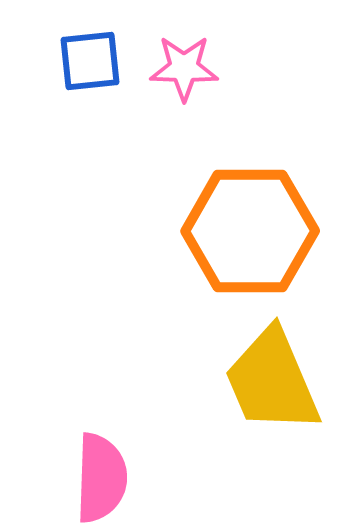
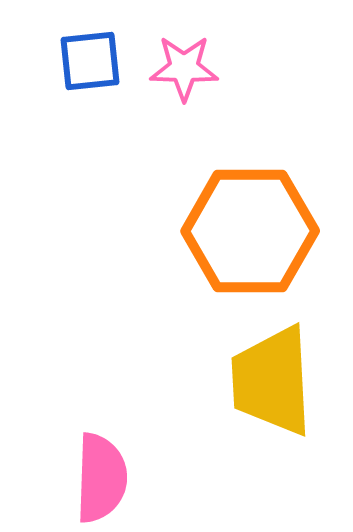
yellow trapezoid: rotated 20 degrees clockwise
